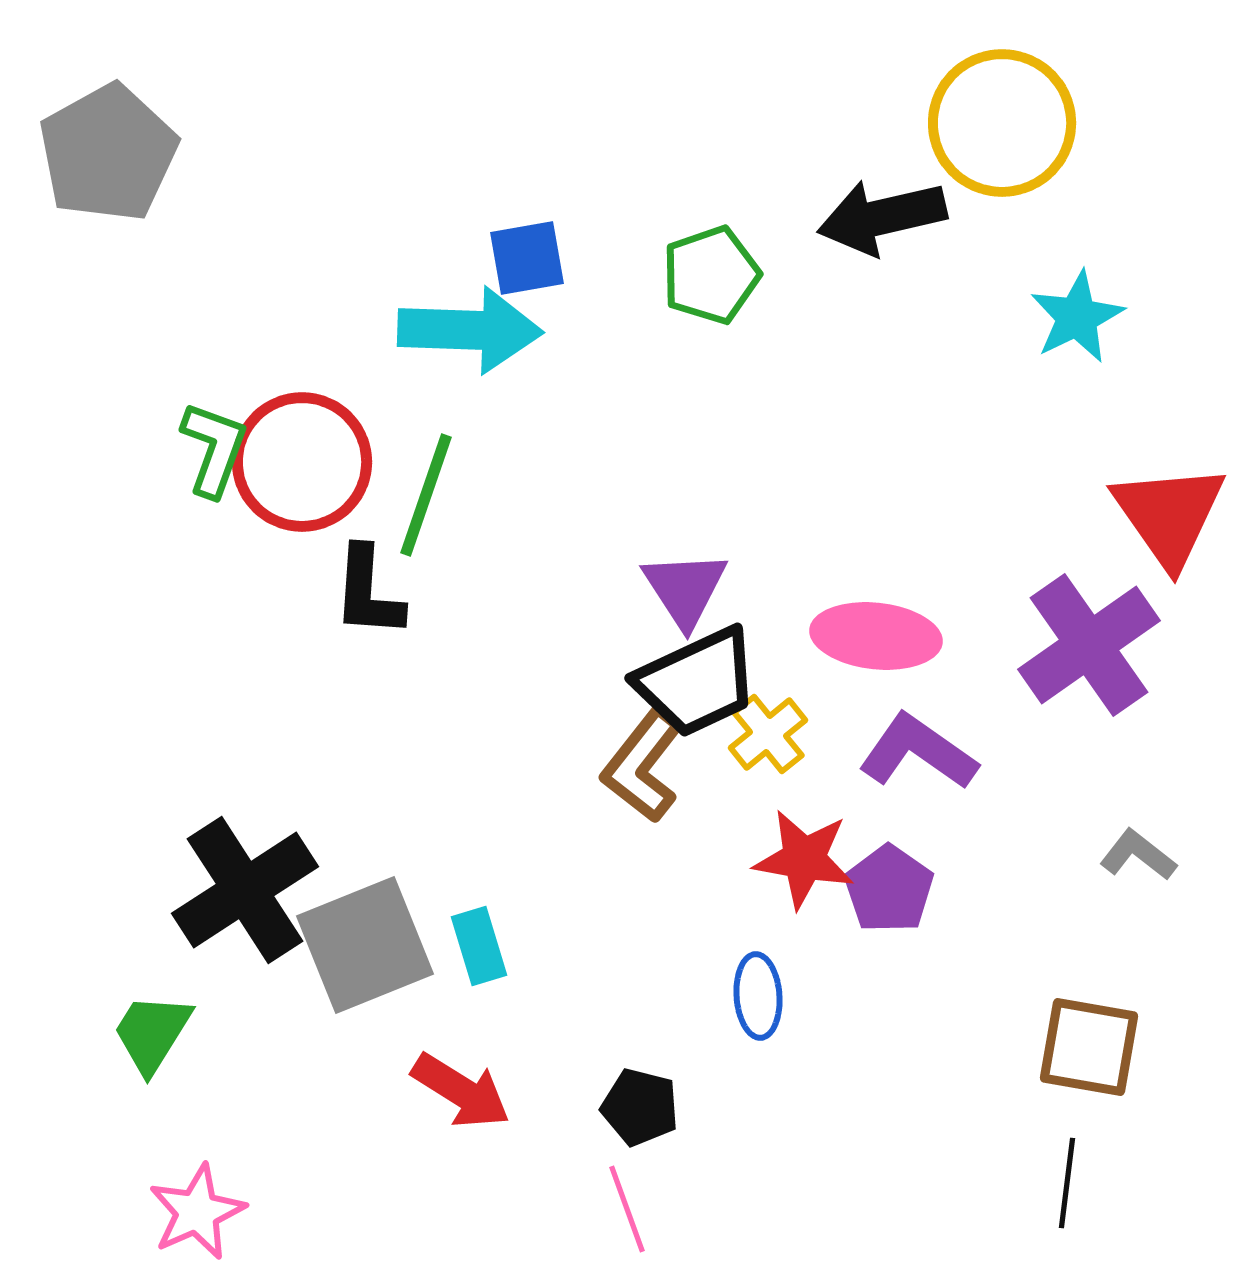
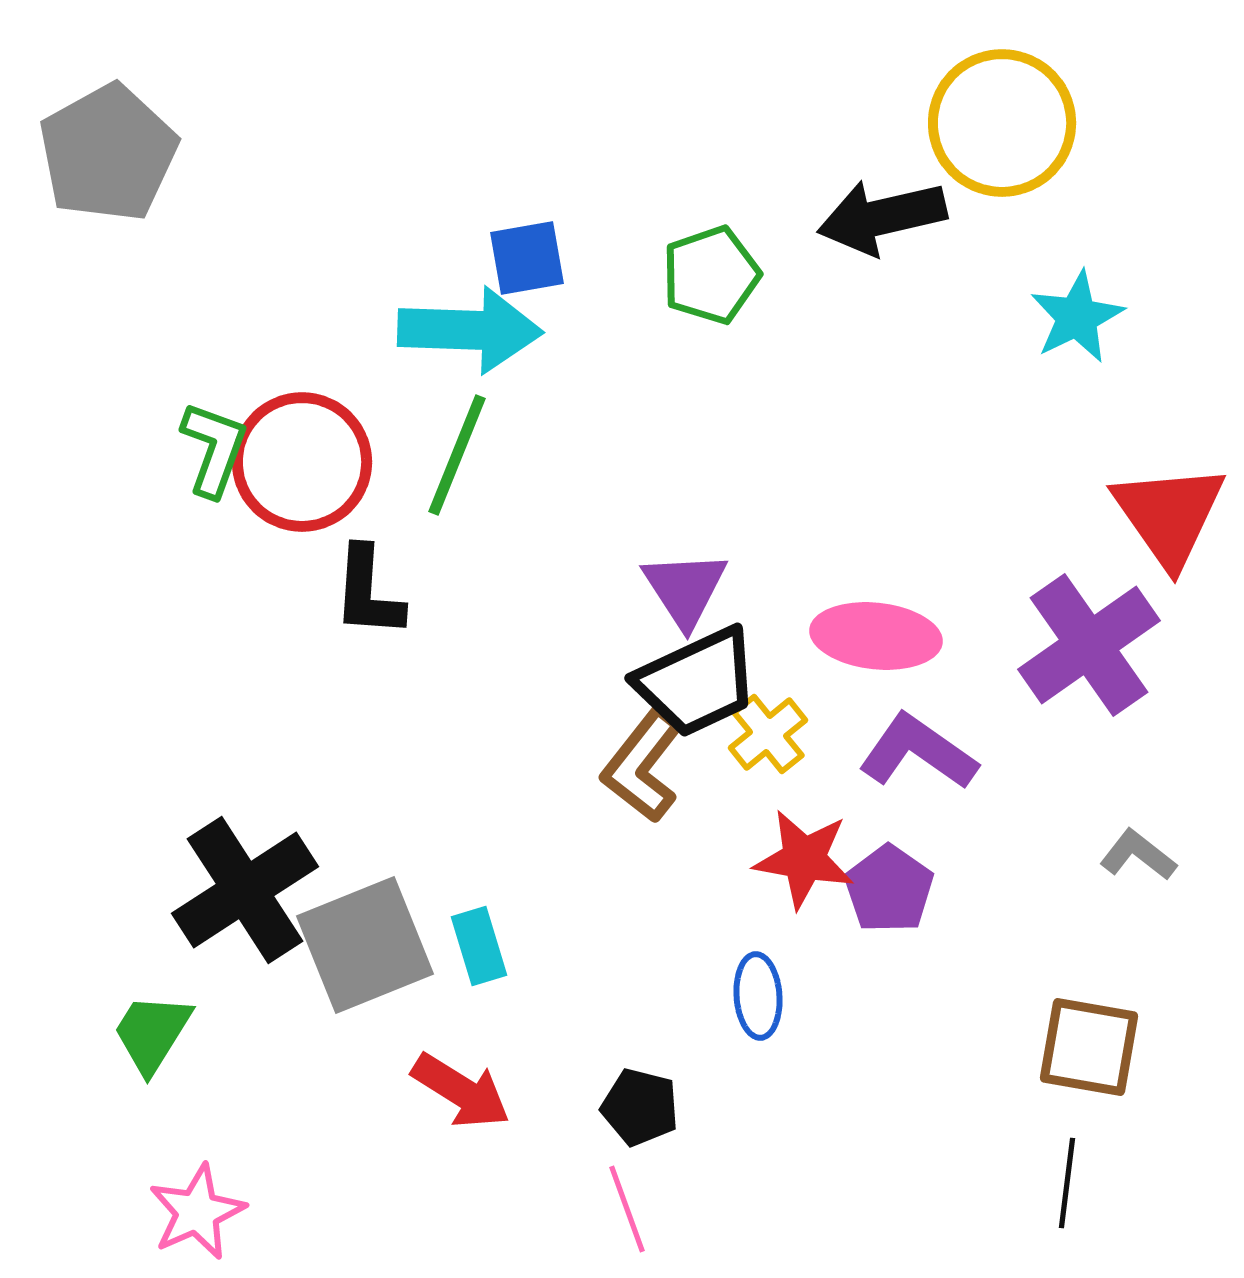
green line: moved 31 px right, 40 px up; rotated 3 degrees clockwise
